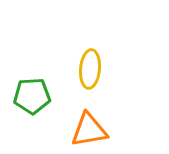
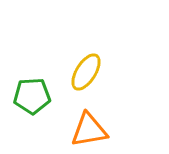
yellow ellipse: moved 4 px left, 3 px down; rotated 27 degrees clockwise
